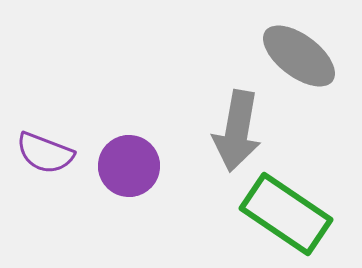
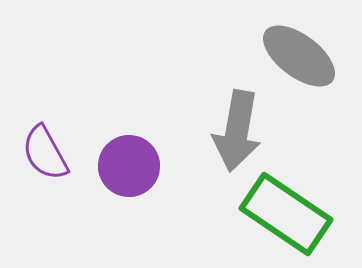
purple semicircle: rotated 40 degrees clockwise
